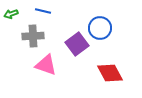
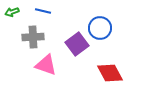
green arrow: moved 1 px right, 2 px up
gray cross: moved 1 px down
